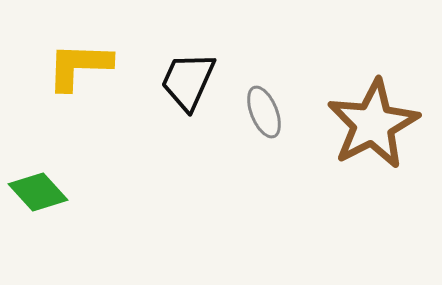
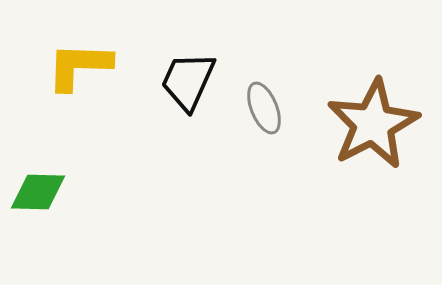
gray ellipse: moved 4 px up
green diamond: rotated 46 degrees counterclockwise
